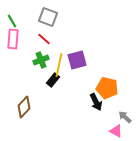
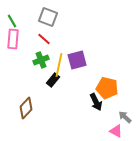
brown diamond: moved 2 px right, 1 px down
